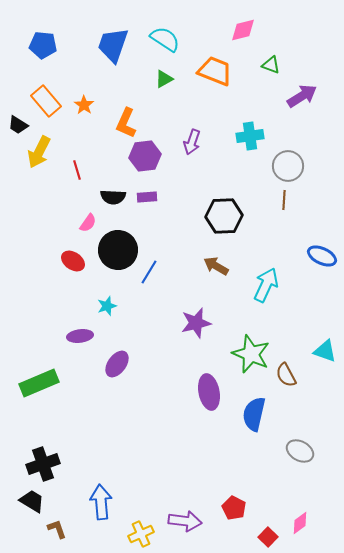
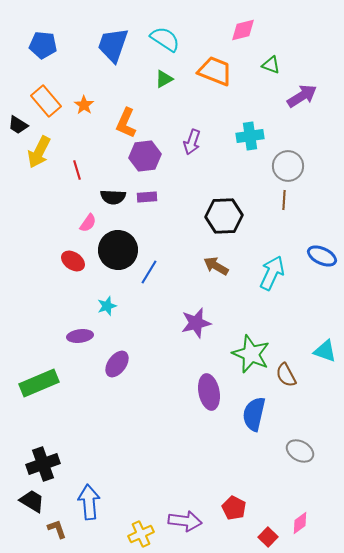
cyan arrow at (266, 285): moved 6 px right, 12 px up
blue arrow at (101, 502): moved 12 px left
